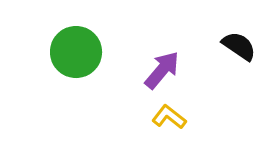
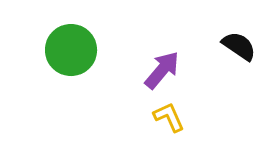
green circle: moved 5 px left, 2 px up
yellow L-shape: rotated 28 degrees clockwise
